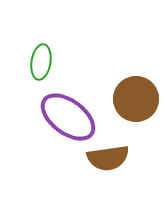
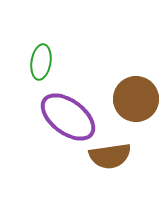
brown semicircle: moved 2 px right, 2 px up
